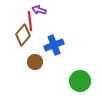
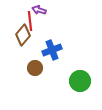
blue cross: moved 2 px left, 5 px down
brown circle: moved 6 px down
